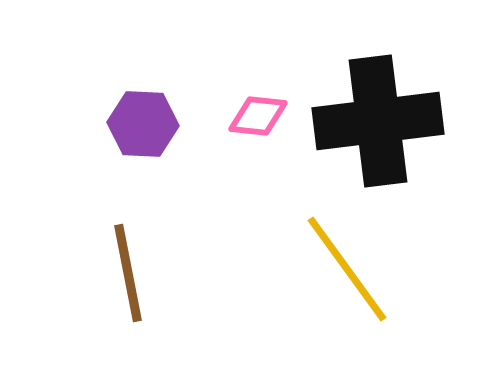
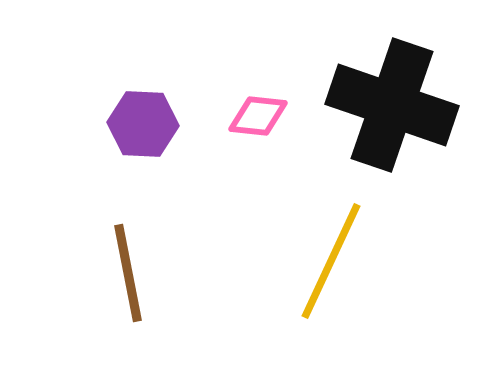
black cross: moved 14 px right, 16 px up; rotated 26 degrees clockwise
yellow line: moved 16 px left, 8 px up; rotated 61 degrees clockwise
